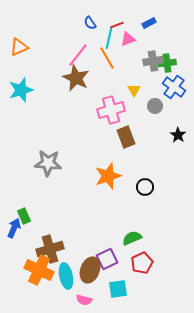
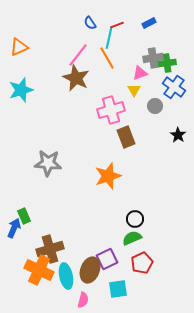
pink triangle: moved 12 px right, 34 px down
gray cross: moved 3 px up
black circle: moved 10 px left, 32 px down
pink semicircle: moved 1 px left; rotated 91 degrees counterclockwise
